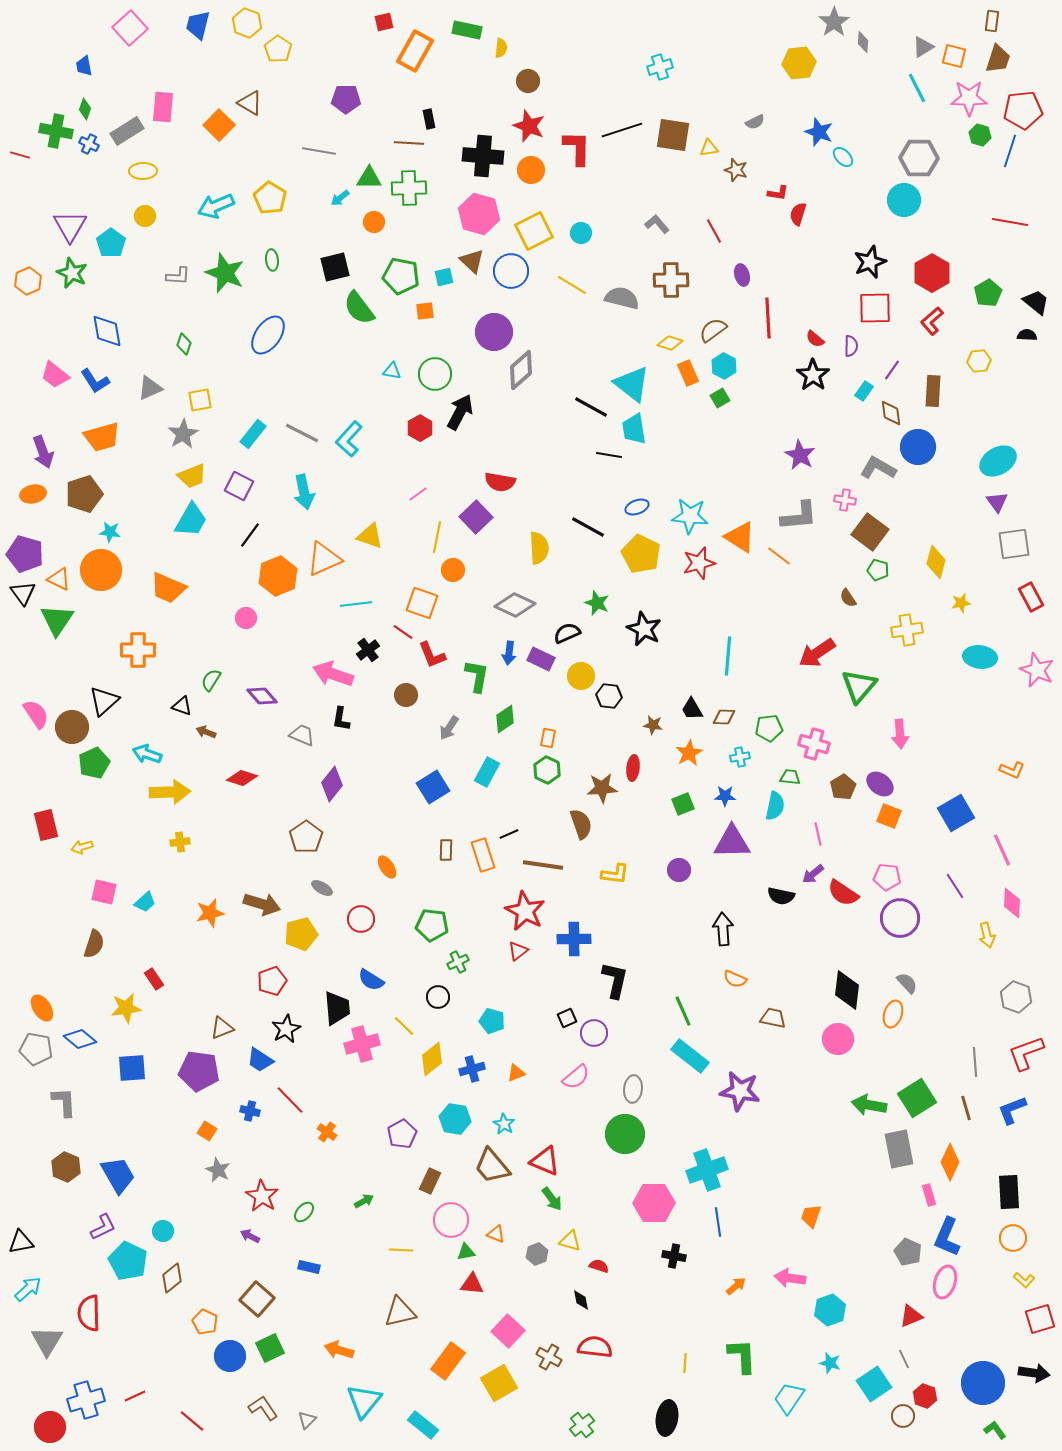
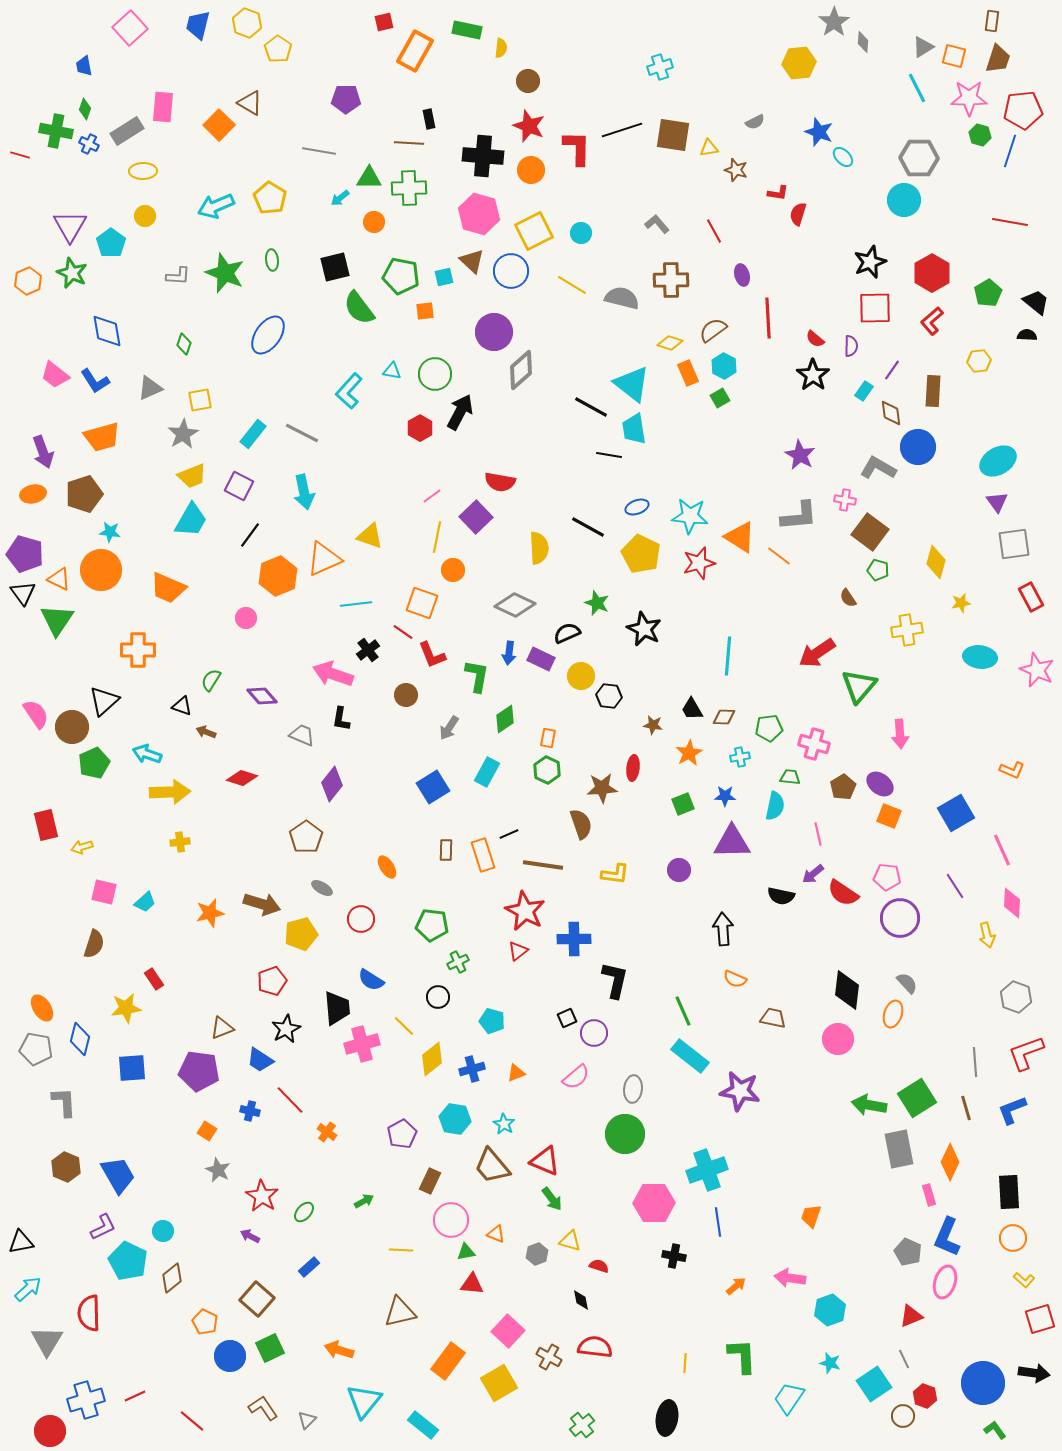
cyan L-shape at (349, 439): moved 48 px up
pink line at (418, 494): moved 14 px right, 2 px down
blue diamond at (80, 1039): rotated 64 degrees clockwise
blue rectangle at (309, 1267): rotated 55 degrees counterclockwise
red circle at (50, 1427): moved 4 px down
